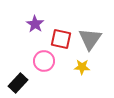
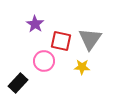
red square: moved 2 px down
